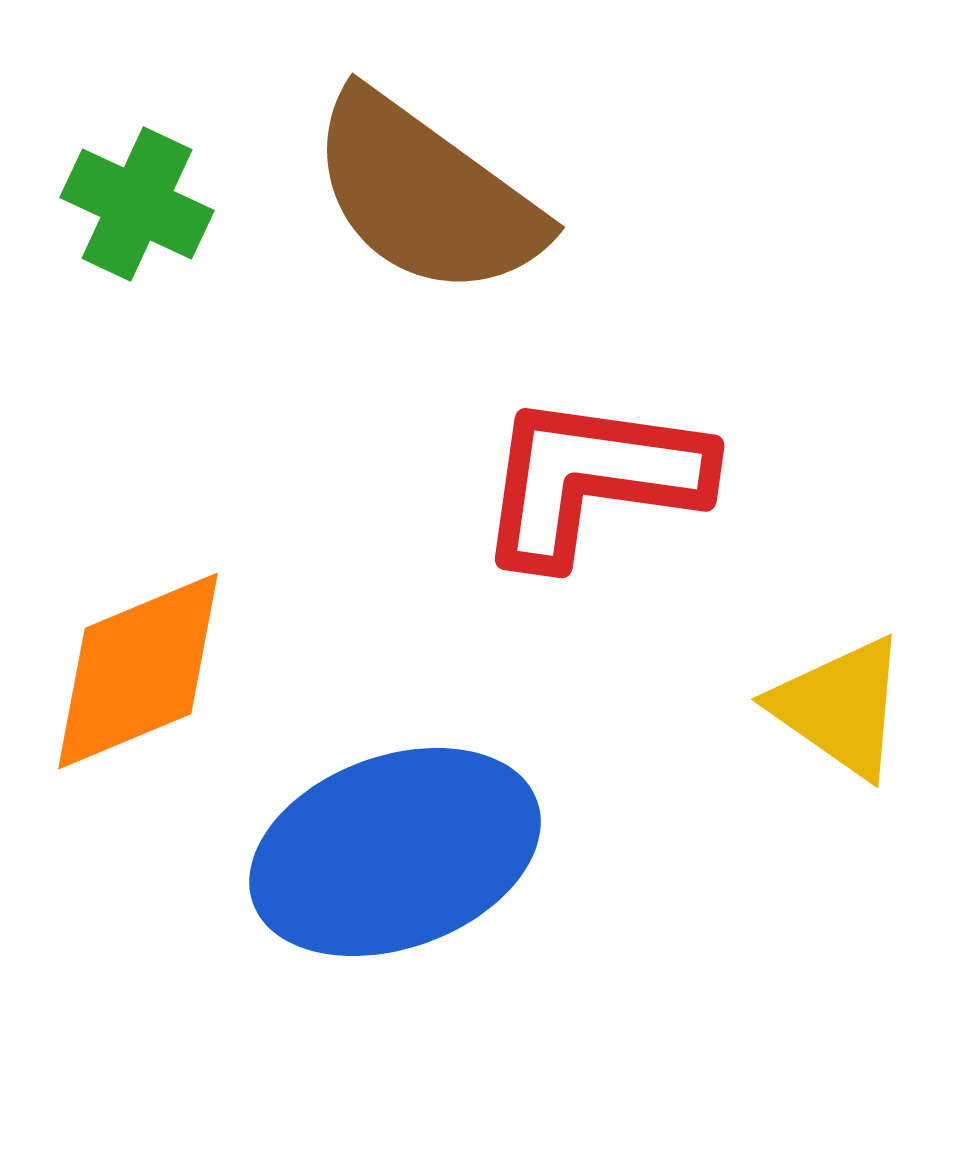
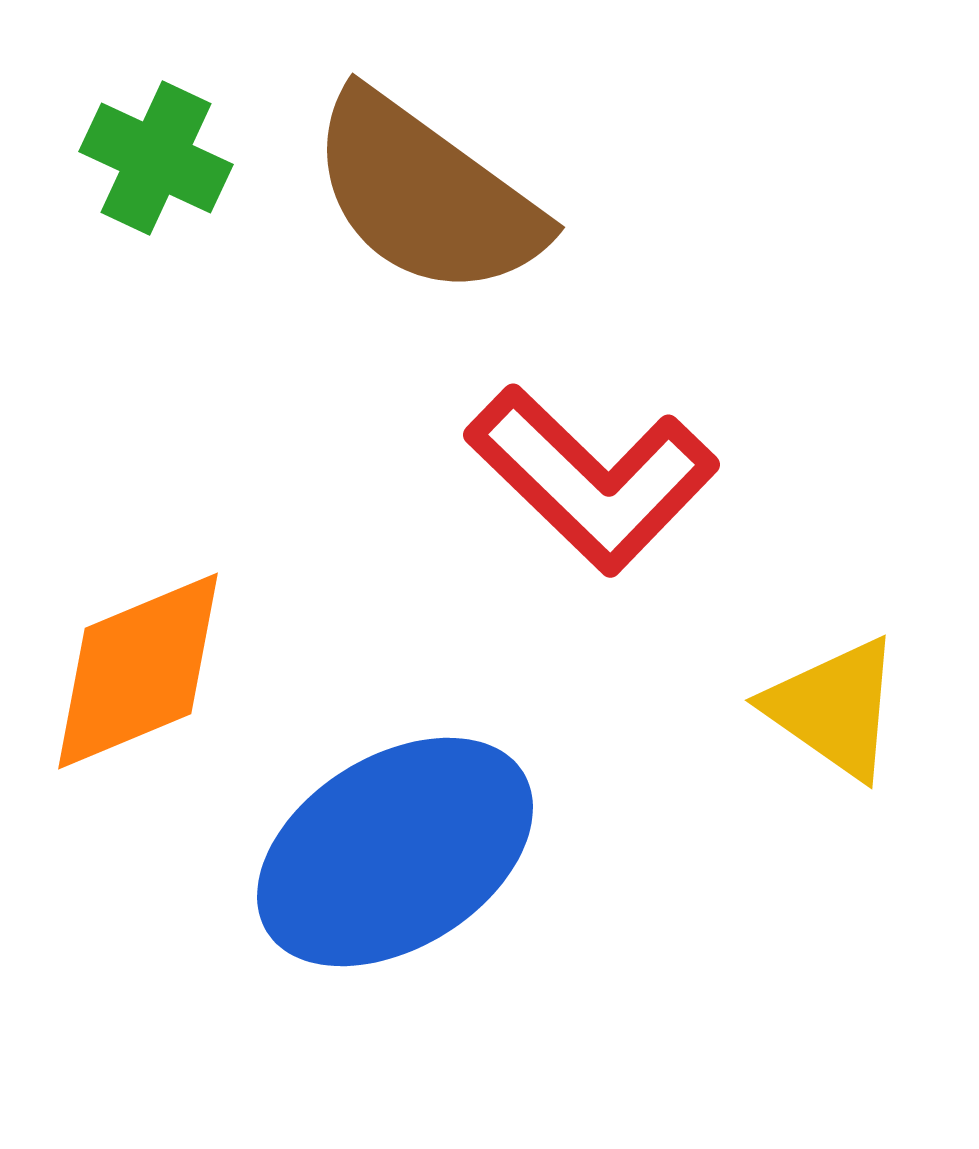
green cross: moved 19 px right, 46 px up
red L-shape: rotated 144 degrees counterclockwise
yellow triangle: moved 6 px left, 1 px down
blue ellipse: rotated 12 degrees counterclockwise
